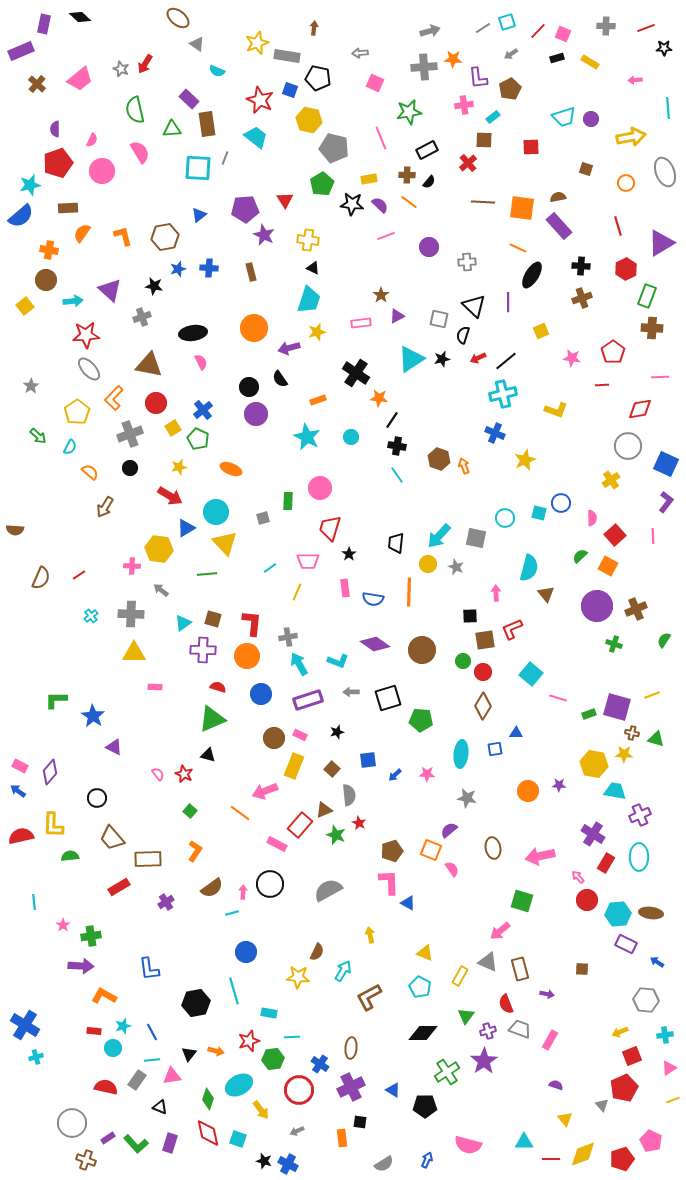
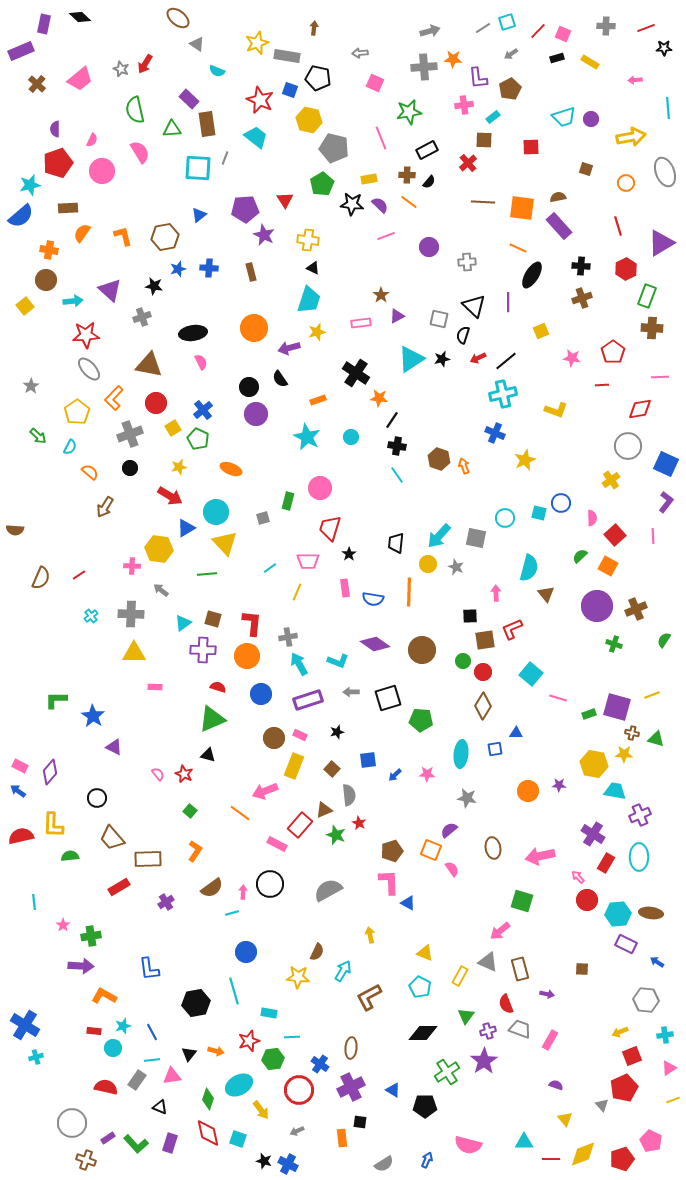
green rectangle at (288, 501): rotated 12 degrees clockwise
